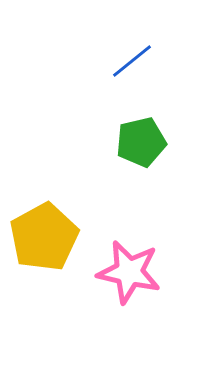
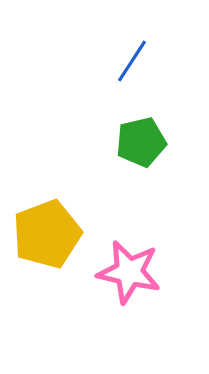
blue line: rotated 18 degrees counterclockwise
yellow pentagon: moved 3 px right, 3 px up; rotated 8 degrees clockwise
